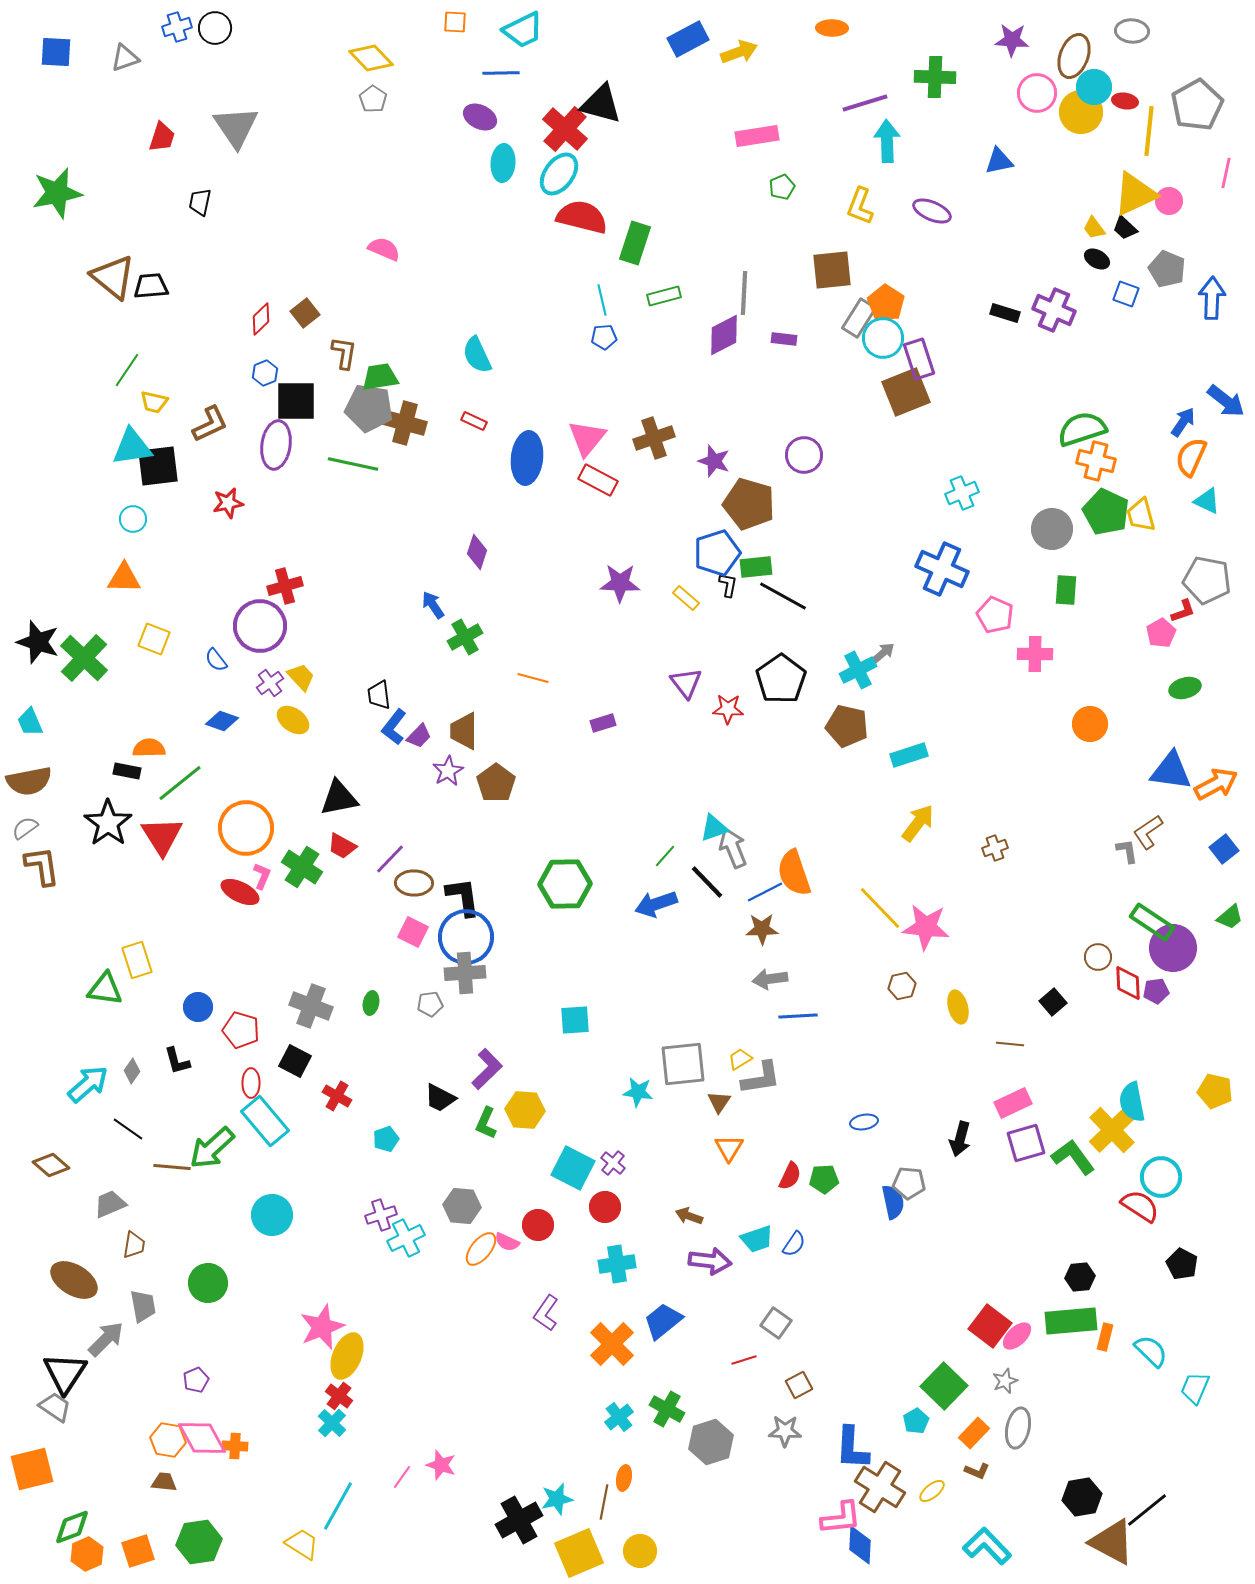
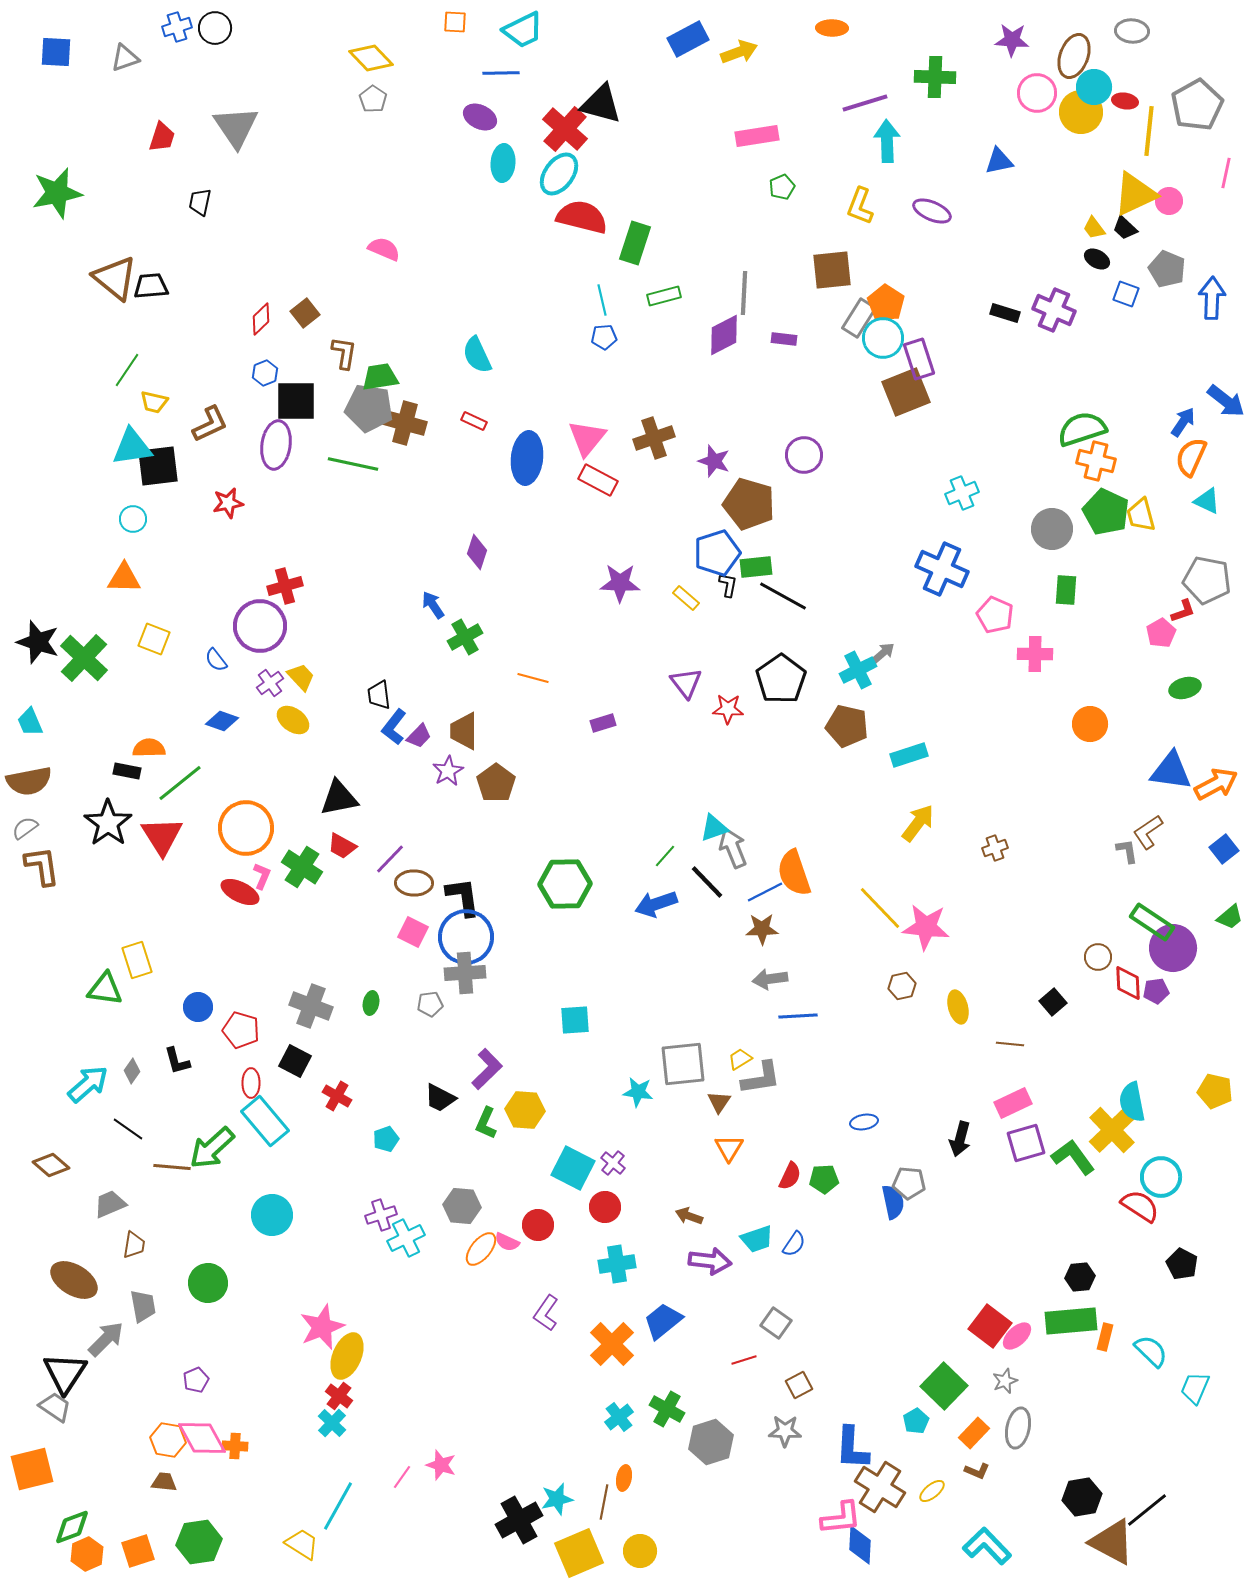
brown triangle at (113, 277): moved 2 px right, 1 px down
